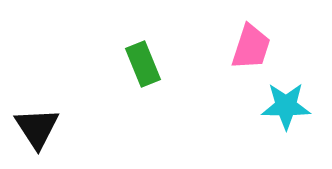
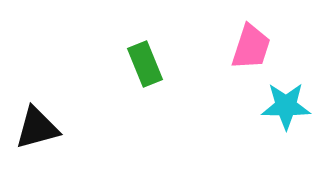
green rectangle: moved 2 px right
black triangle: rotated 48 degrees clockwise
